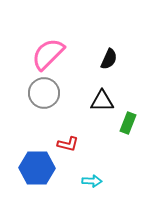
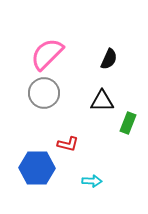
pink semicircle: moved 1 px left
